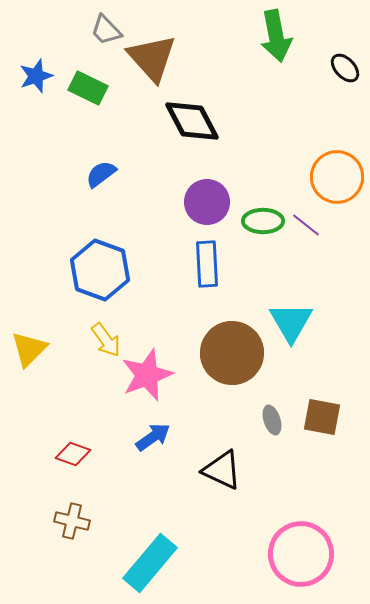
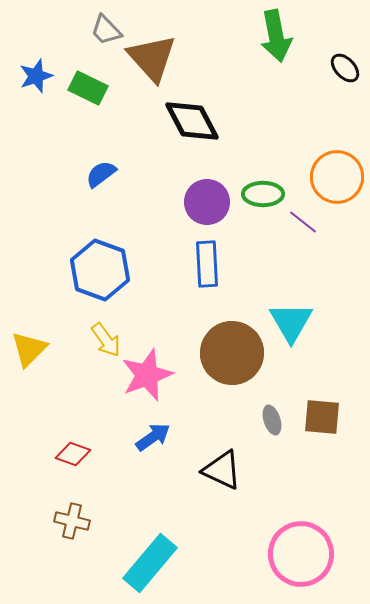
green ellipse: moved 27 px up
purple line: moved 3 px left, 3 px up
brown square: rotated 6 degrees counterclockwise
